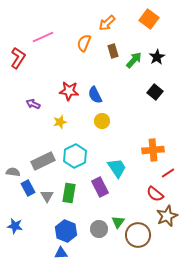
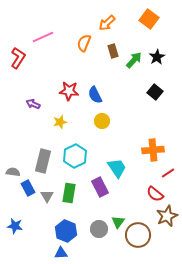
gray rectangle: rotated 50 degrees counterclockwise
